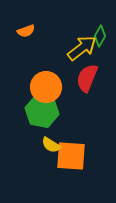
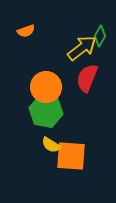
green hexagon: moved 4 px right
